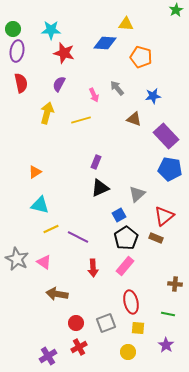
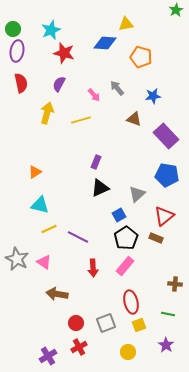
yellow triangle at (126, 24): rotated 14 degrees counterclockwise
cyan star at (51, 30): rotated 24 degrees counterclockwise
pink arrow at (94, 95): rotated 16 degrees counterclockwise
blue pentagon at (170, 169): moved 3 px left, 6 px down
yellow line at (51, 229): moved 2 px left
yellow square at (138, 328): moved 1 px right, 3 px up; rotated 24 degrees counterclockwise
